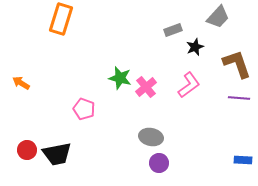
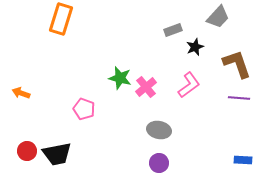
orange arrow: moved 10 px down; rotated 12 degrees counterclockwise
gray ellipse: moved 8 px right, 7 px up
red circle: moved 1 px down
